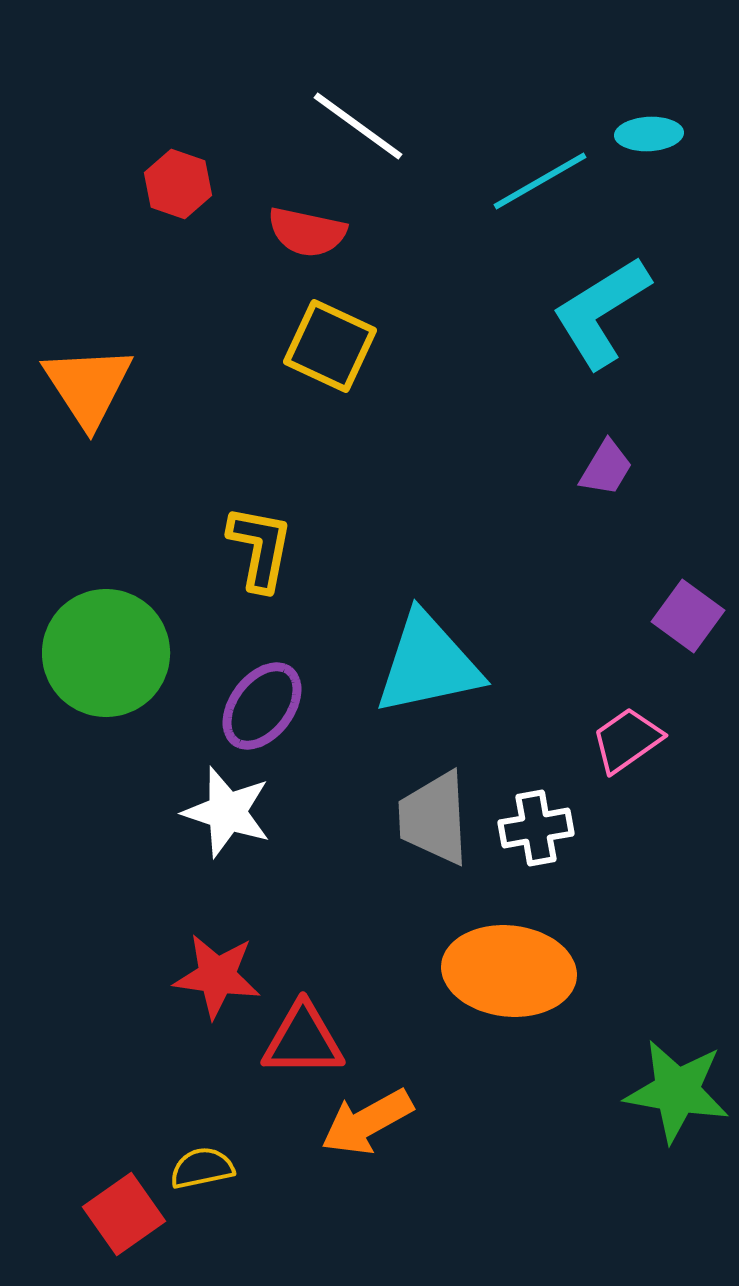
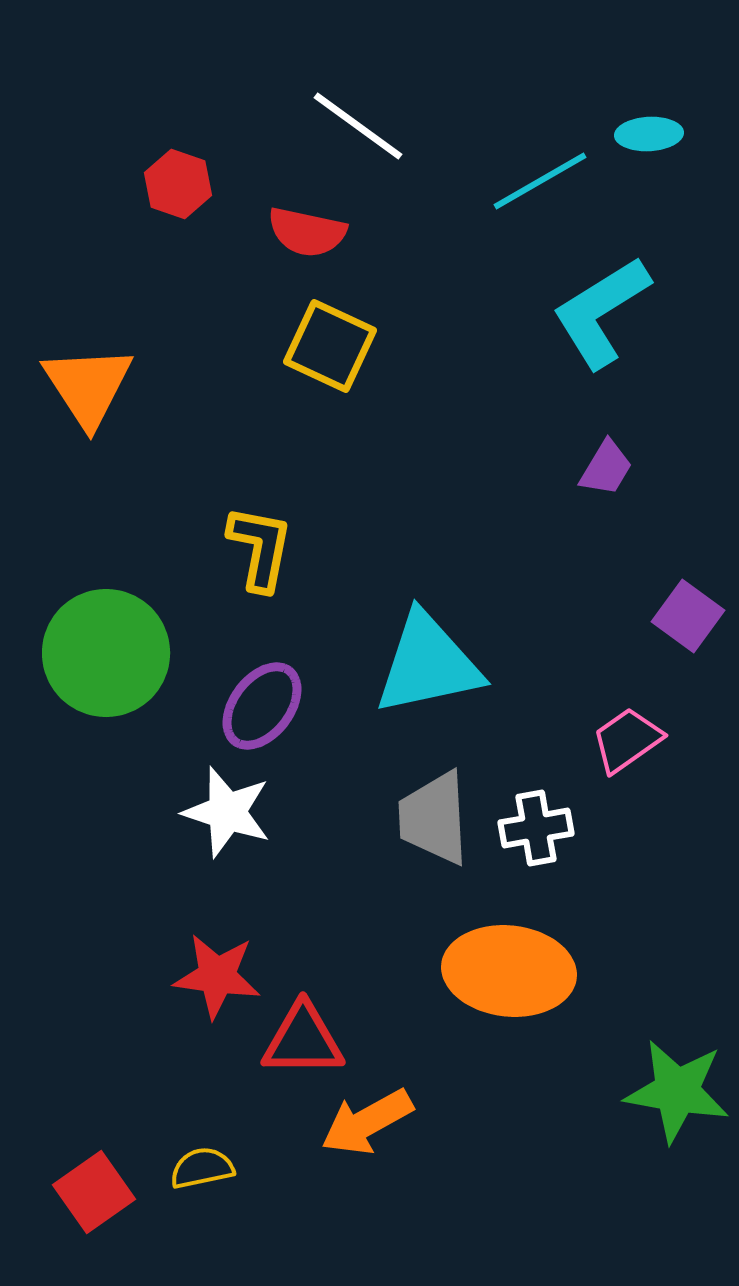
red square: moved 30 px left, 22 px up
